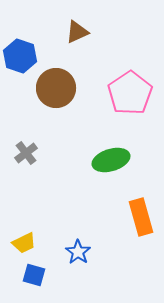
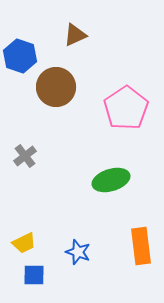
brown triangle: moved 2 px left, 3 px down
brown circle: moved 1 px up
pink pentagon: moved 4 px left, 15 px down
gray cross: moved 1 px left, 3 px down
green ellipse: moved 20 px down
orange rectangle: moved 29 px down; rotated 9 degrees clockwise
blue star: rotated 15 degrees counterclockwise
blue square: rotated 15 degrees counterclockwise
